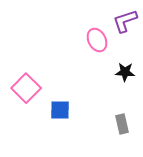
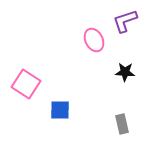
pink ellipse: moved 3 px left
pink square: moved 4 px up; rotated 12 degrees counterclockwise
